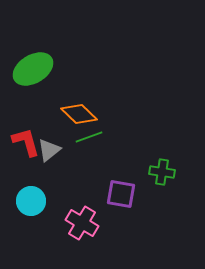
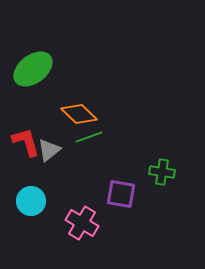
green ellipse: rotated 6 degrees counterclockwise
